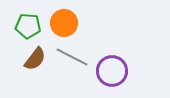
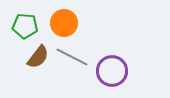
green pentagon: moved 3 px left
brown semicircle: moved 3 px right, 2 px up
